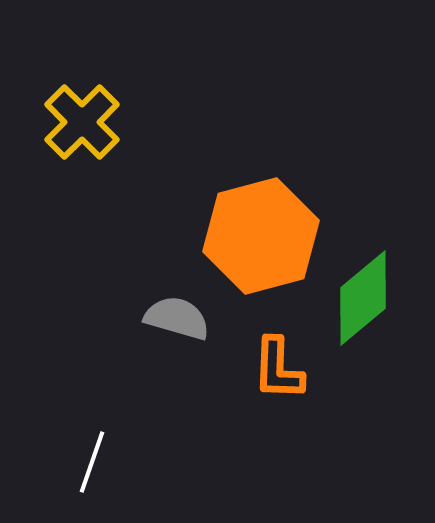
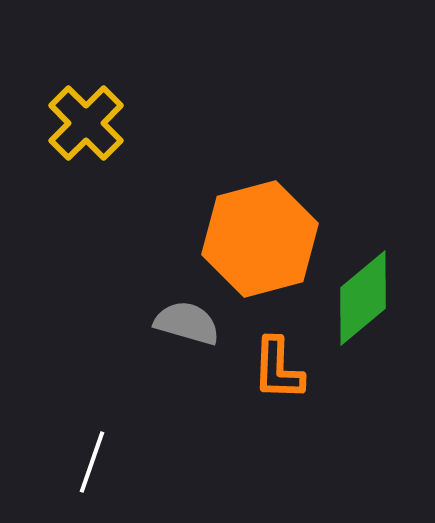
yellow cross: moved 4 px right, 1 px down
orange hexagon: moved 1 px left, 3 px down
gray semicircle: moved 10 px right, 5 px down
